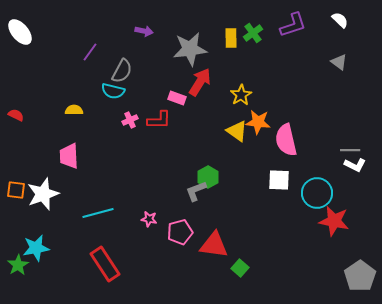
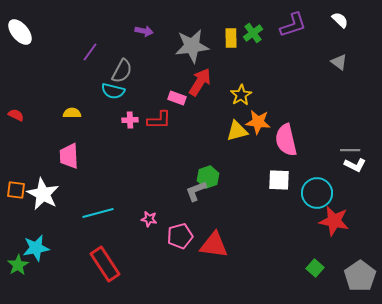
gray star: moved 2 px right, 3 px up
yellow semicircle: moved 2 px left, 3 px down
pink cross: rotated 21 degrees clockwise
yellow triangle: rotated 50 degrees counterclockwise
green hexagon: rotated 10 degrees clockwise
white star: rotated 24 degrees counterclockwise
pink pentagon: moved 4 px down
green square: moved 75 px right
